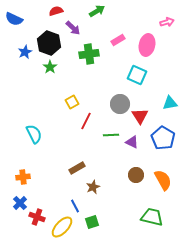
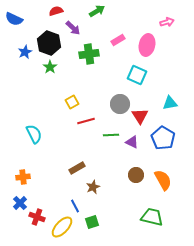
red line: rotated 48 degrees clockwise
